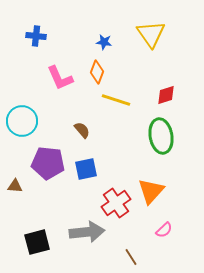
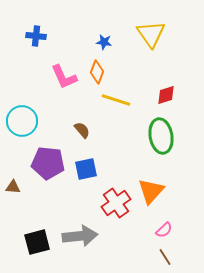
pink L-shape: moved 4 px right, 1 px up
brown triangle: moved 2 px left, 1 px down
gray arrow: moved 7 px left, 4 px down
brown line: moved 34 px right
